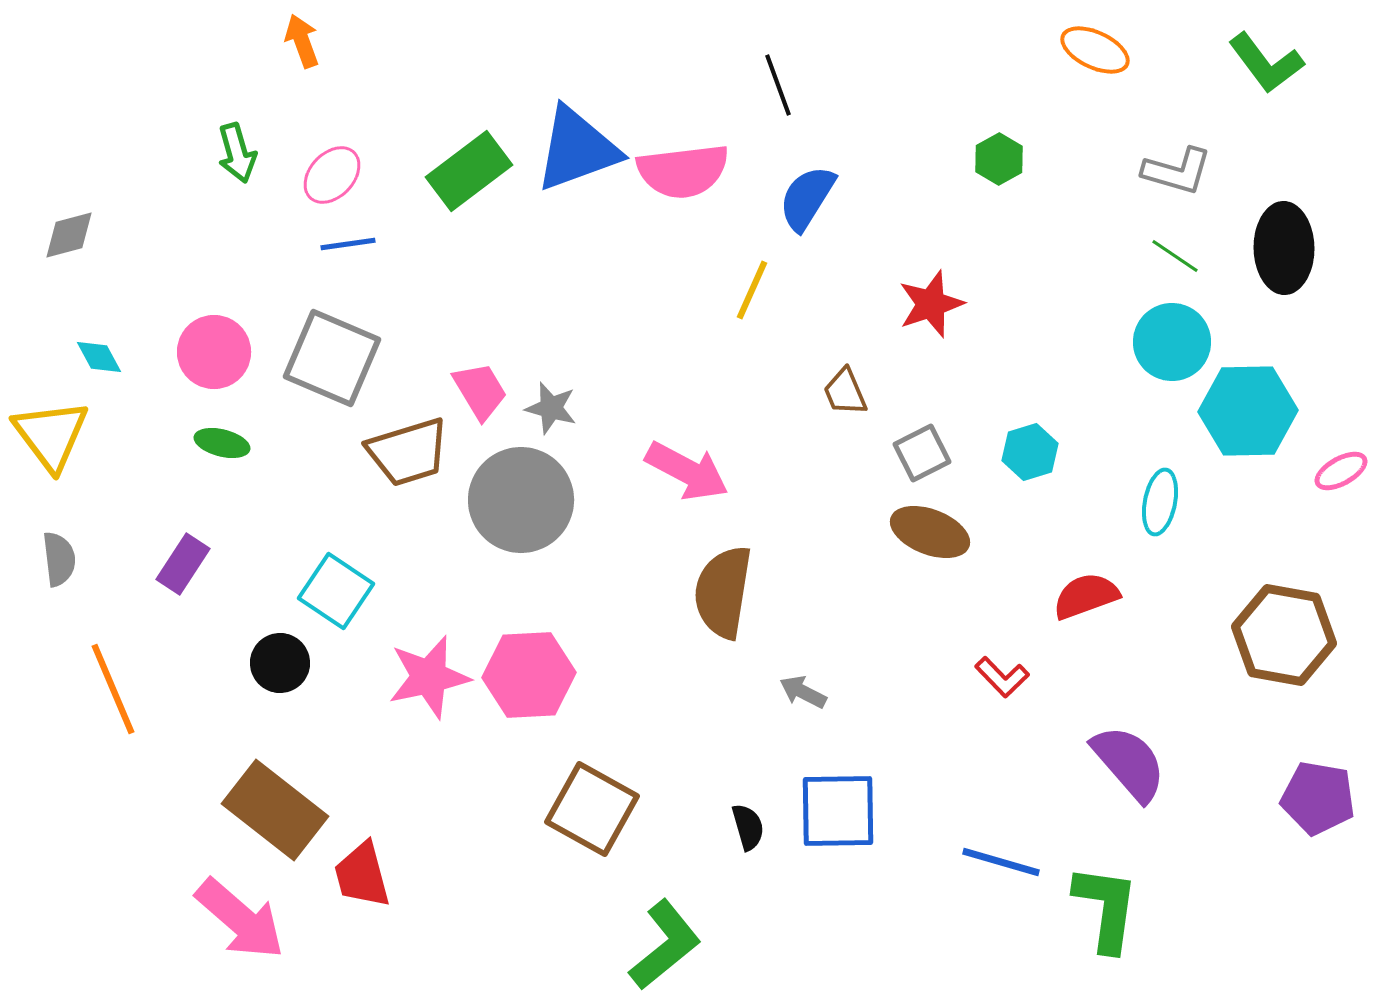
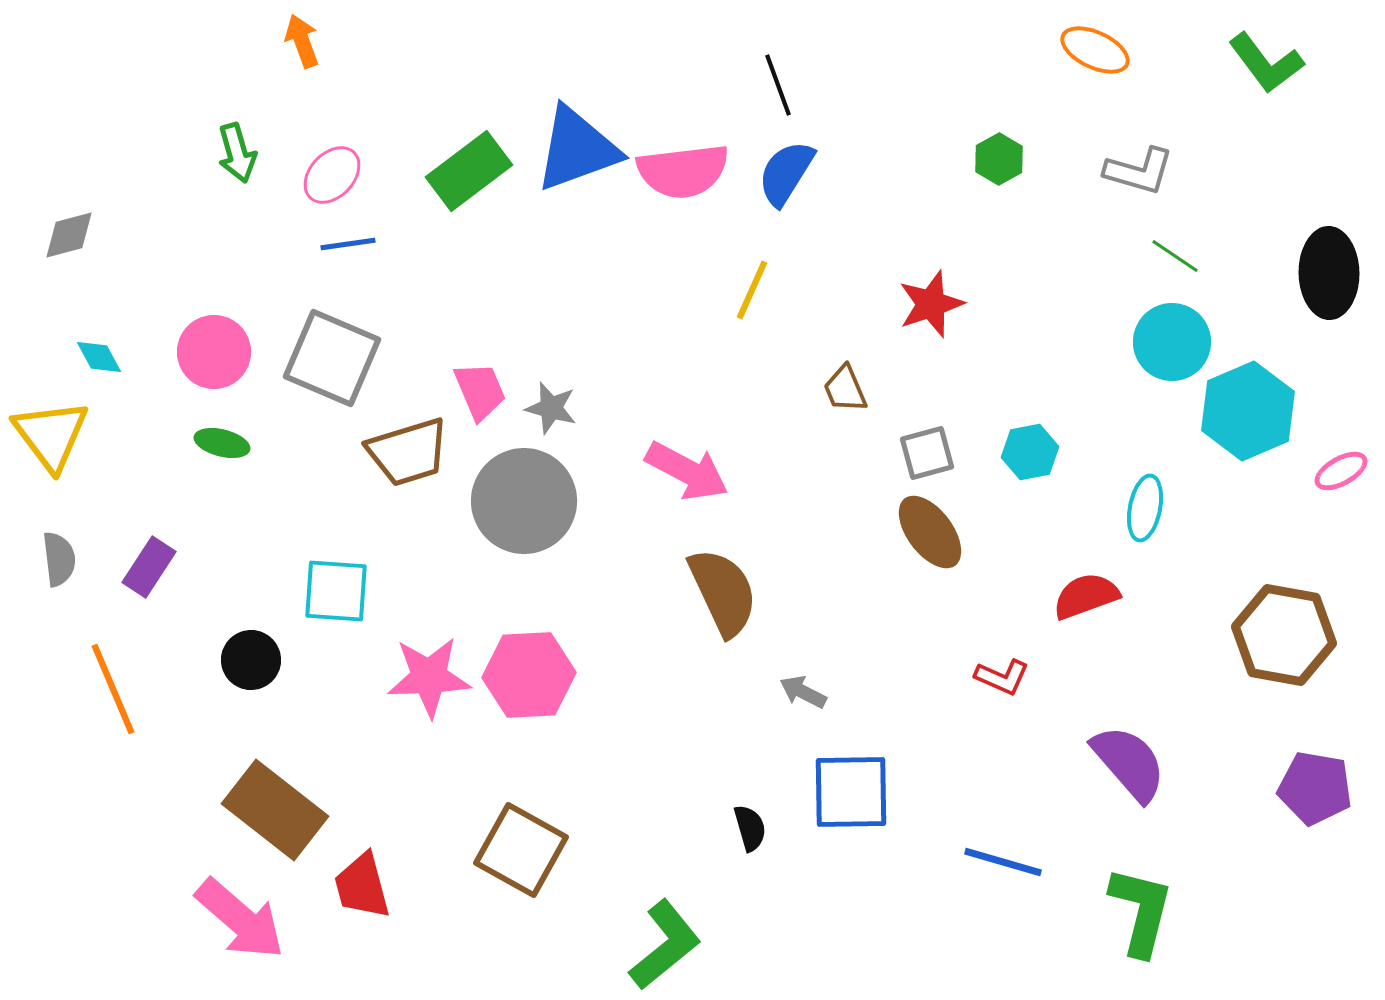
gray L-shape at (1177, 171): moved 38 px left
blue semicircle at (807, 198): moved 21 px left, 25 px up
black ellipse at (1284, 248): moved 45 px right, 25 px down
pink trapezoid at (480, 391): rotated 8 degrees clockwise
brown trapezoid at (845, 392): moved 3 px up
cyan hexagon at (1248, 411): rotated 22 degrees counterclockwise
cyan hexagon at (1030, 452): rotated 6 degrees clockwise
gray square at (922, 453): moved 5 px right; rotated 12 degrees clockwise
gray circle at (521, 500): moved 3 px right, 1 px down
cyan ellipse at (1160, 502): moved 15 px left, 6 px down
brown ellipse at (930, 532): rotated 32 degrees clockwise
purple rectangle at (183, 564): moved 34 px left, 3 px down
cyan square at (336, 591): rotated 30 degrees counterclockwise
brown semicircle at (723, 592): rotated 146 degrees clockwise
black circle at (280, 663): moved 29 px left, 3 px up
pink star at (429, 677): rotated 10 degrees clockwise
red L-shape at (1002, 677): rotated 22 degrees counterclockwise
purple pentagon at (1318, 798): moved 3 px left, 10 px up
brown square at (592, 809): moved 71 px left, 41 px down
blue square at (838, 811): moved 13 px right, 19 px up
black semicircle at (748, 827): moved 2 px right, 1 px down
blue line at (1001, 862): moved 2 px right
red trapezoid at (362, 875): moved 11 px down
green L-shape at (1106, 908): moved 35 px right, 3 px down; rotated 6 degrees clockwise
